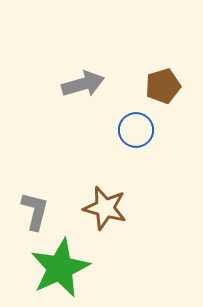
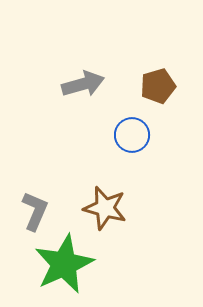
brown pentagon: moved 5 px left
blue circle: moved 4 px left, 5 px down
gray L-shape: rotated 9 degrees clockwise
green star: moved 4 px right, 4 px up
